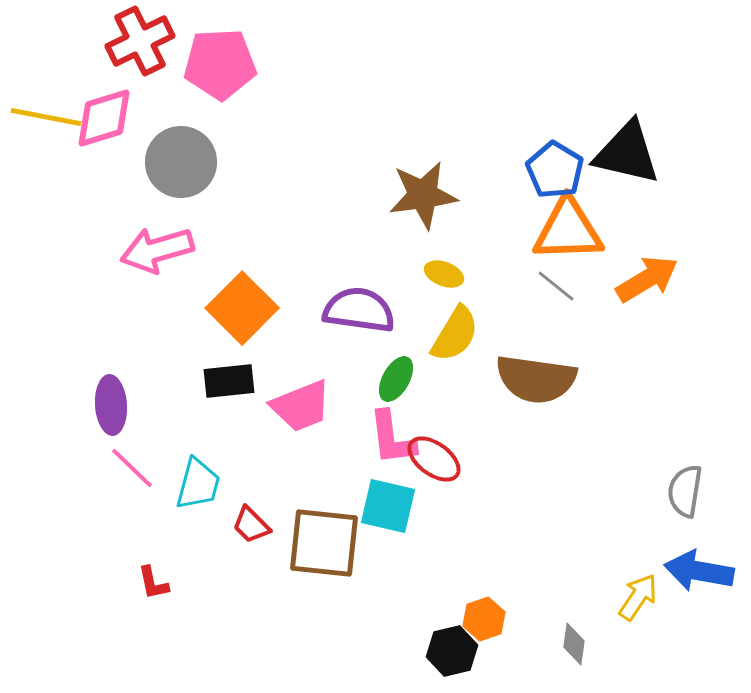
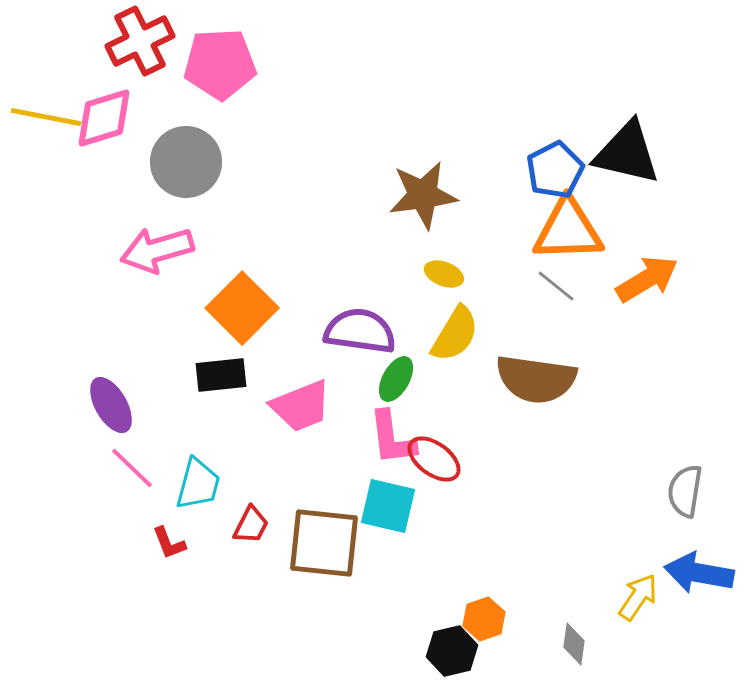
gray circle: moved 5 px right
blue pentagon: rotated 14 degrees clockwise
purple semicircle: moved 1 px right, 21 px down
black rectangle: moved 8 px left, 6 px up
purple ellipse: rotated 26 degrees counterclockwise
red trapezoid: rotated 108 degrees counterclockwise
blue arrow: moved 2 px down
red L-shape: moved 16 px right, 40 px up; rotated 9 degrees counterclockwise
